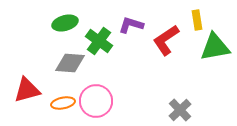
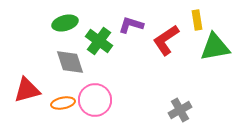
gray diamond: moved 1 px up; rotated 68 degrees clockwise
pink circle: moved 1 px left, 1 px up
gray cross: rotated 15 degrees clockwise
